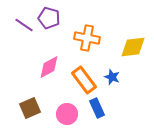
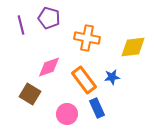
purple line: moved 3 px left; rotated 42 degrees clockwise
pink diamond: rotated 10 degrees clockwise
blue star: rotated 28 degrees counterclockwise
brown square: moved 14 px up; rotated 35 degrees counterclockwise
